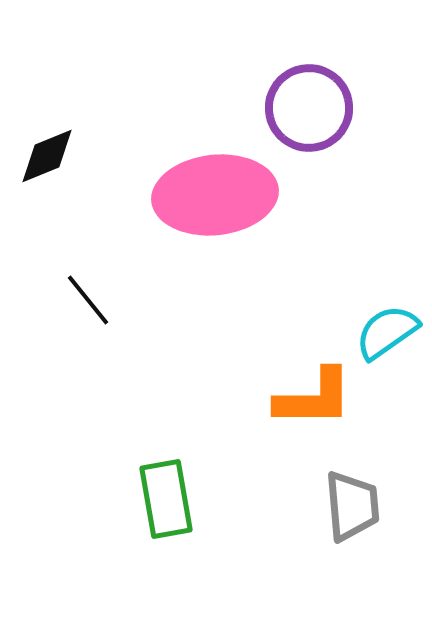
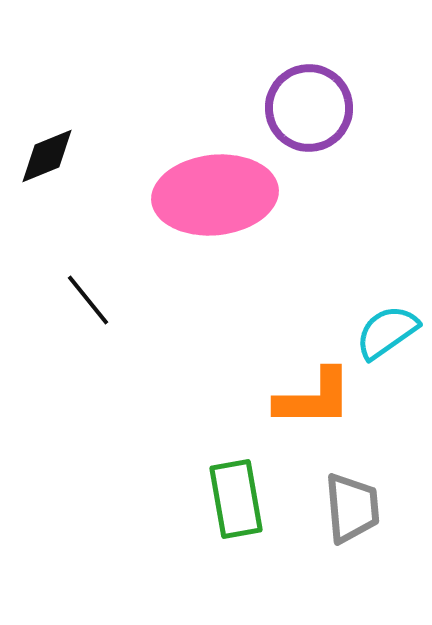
green rectangle: moved 70 px right
gray trapezoid: moved 2 px down
